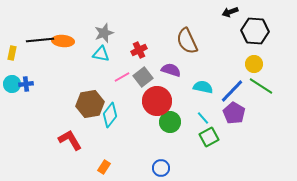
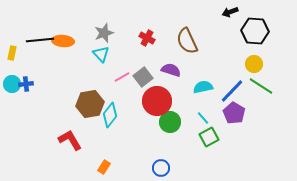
red cross: moved 8 px right, 12 px up; rotated 35 degrees counterclockwise
cyan triangle: rotated 36 degrees clockwise
cyan semicircle: rotated 24 degrees counterclockwise
